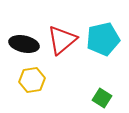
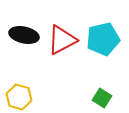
red triangle: rotated 12 degrees clockwise
black ellipse: moved 9 px up
yellow hexagon: moved 13 px left, 17 px down; rotated 25 degrees clockwise
